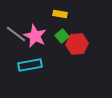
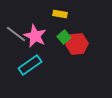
green square: moved 2 px right, 1 px down
cyan rectangle: rotated 25 degrees counterclockwise
